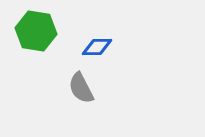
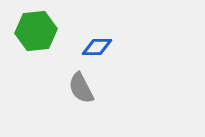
green hexagon: rotated 15 degrees counterclockwise
